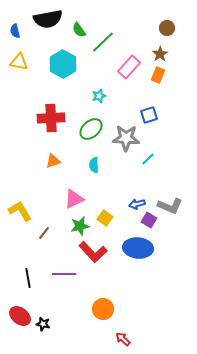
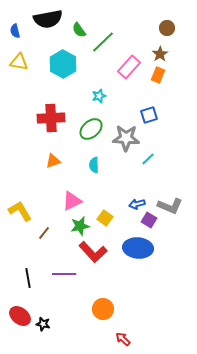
pink triangle: moved 2 px left, 2 px down
